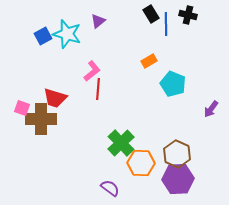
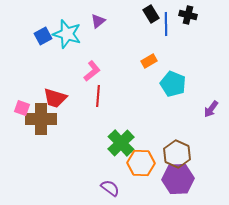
red line: moved 7 px down
